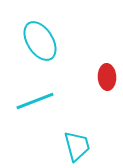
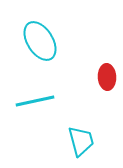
cyan line: rotated 9 degrees clockwise
cyan trapezoid: moved 4 px right, 5 px up
